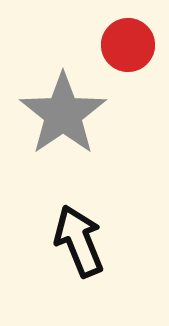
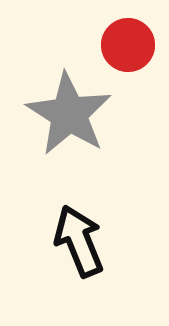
gray star: moved 6 px right; rotated 6 degrees counterclockwise
